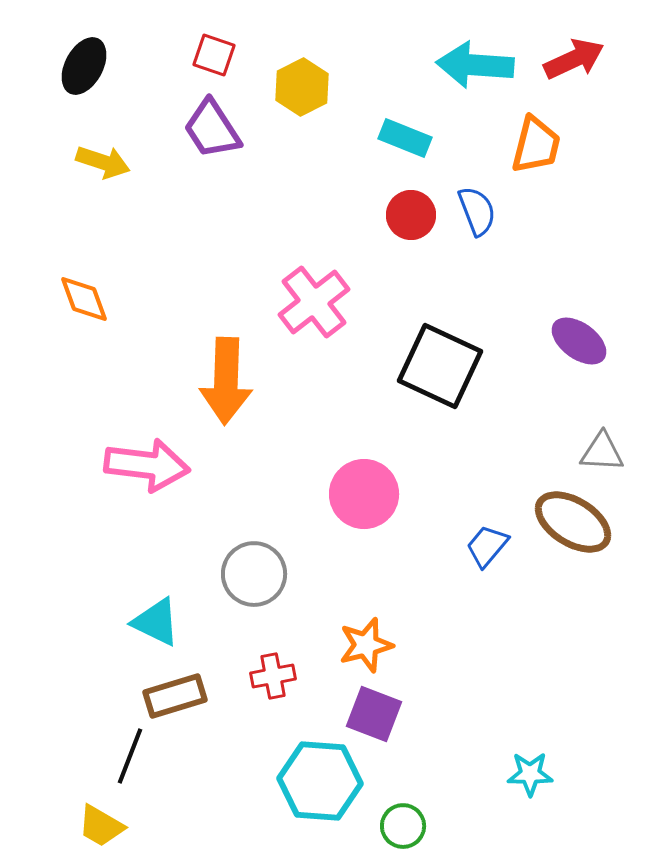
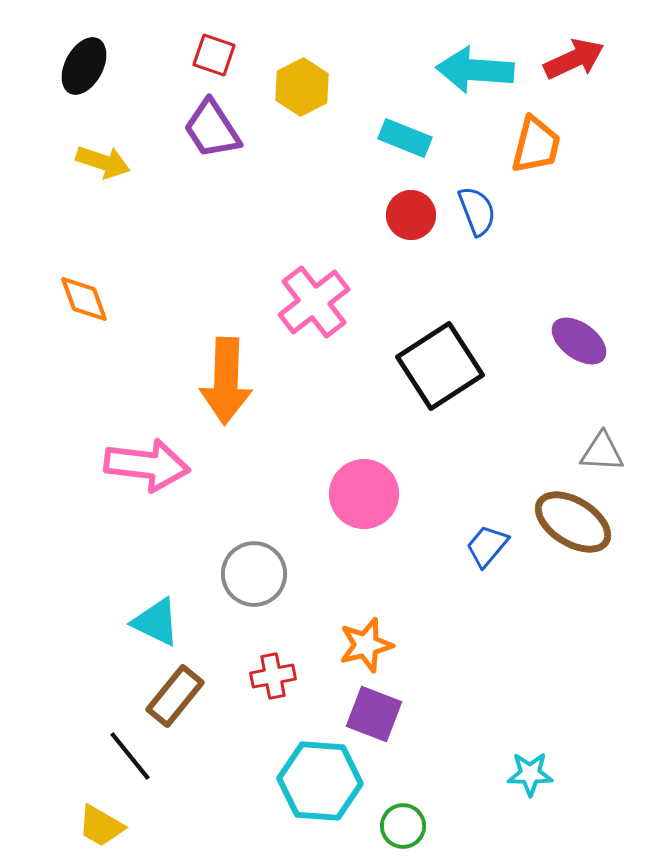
cyan arrow: moved 5 px down
black square: rotated 32 degrees clockwise
brown rectangle: rotated 34 degrees counterclockwise
black line: rotated 60 degrees counterclockwise
